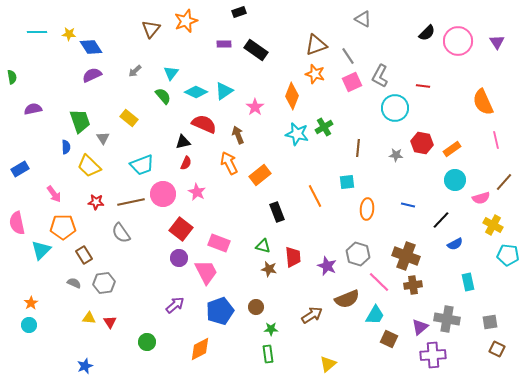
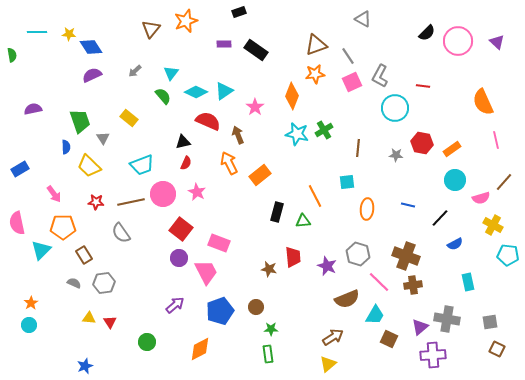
purple triangle at (497, 42): rotated 14 degrees counterclockwise
orange star at (315, 74): rotated 24 degrees counterclockwise
green semicircle at (12, 77): moved 22 px up
red semicircle at (204, 124): moved 4 px right, 3 px up
green cross at (324, 127): moved 3 px down
black rectangle at (277, 212): rotated 36 degrees clockwise
black line at (441, 220): moved 1 px left, 2 px up
green triangle at (263, 246): moved 40 px right, 25 px up; rotated 21 degrees counterclockwise
brown arrow at (312, 315): moved 21 px right, 22 px down
